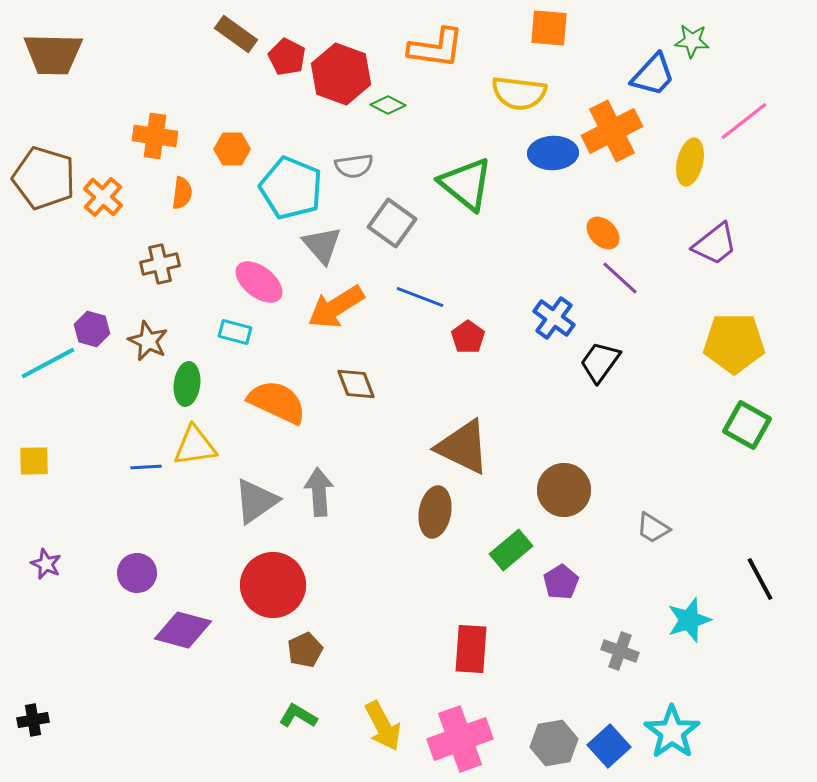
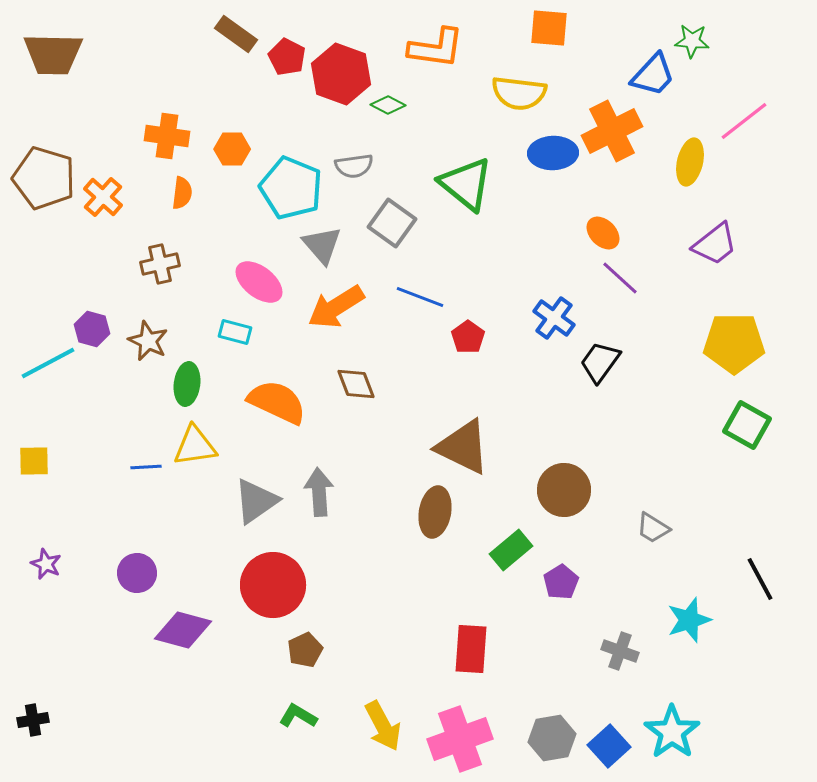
orange cross at (155, 136): moved 12 px right
gray hexagon at (554, 743): moved 2 px left, 5 px up
